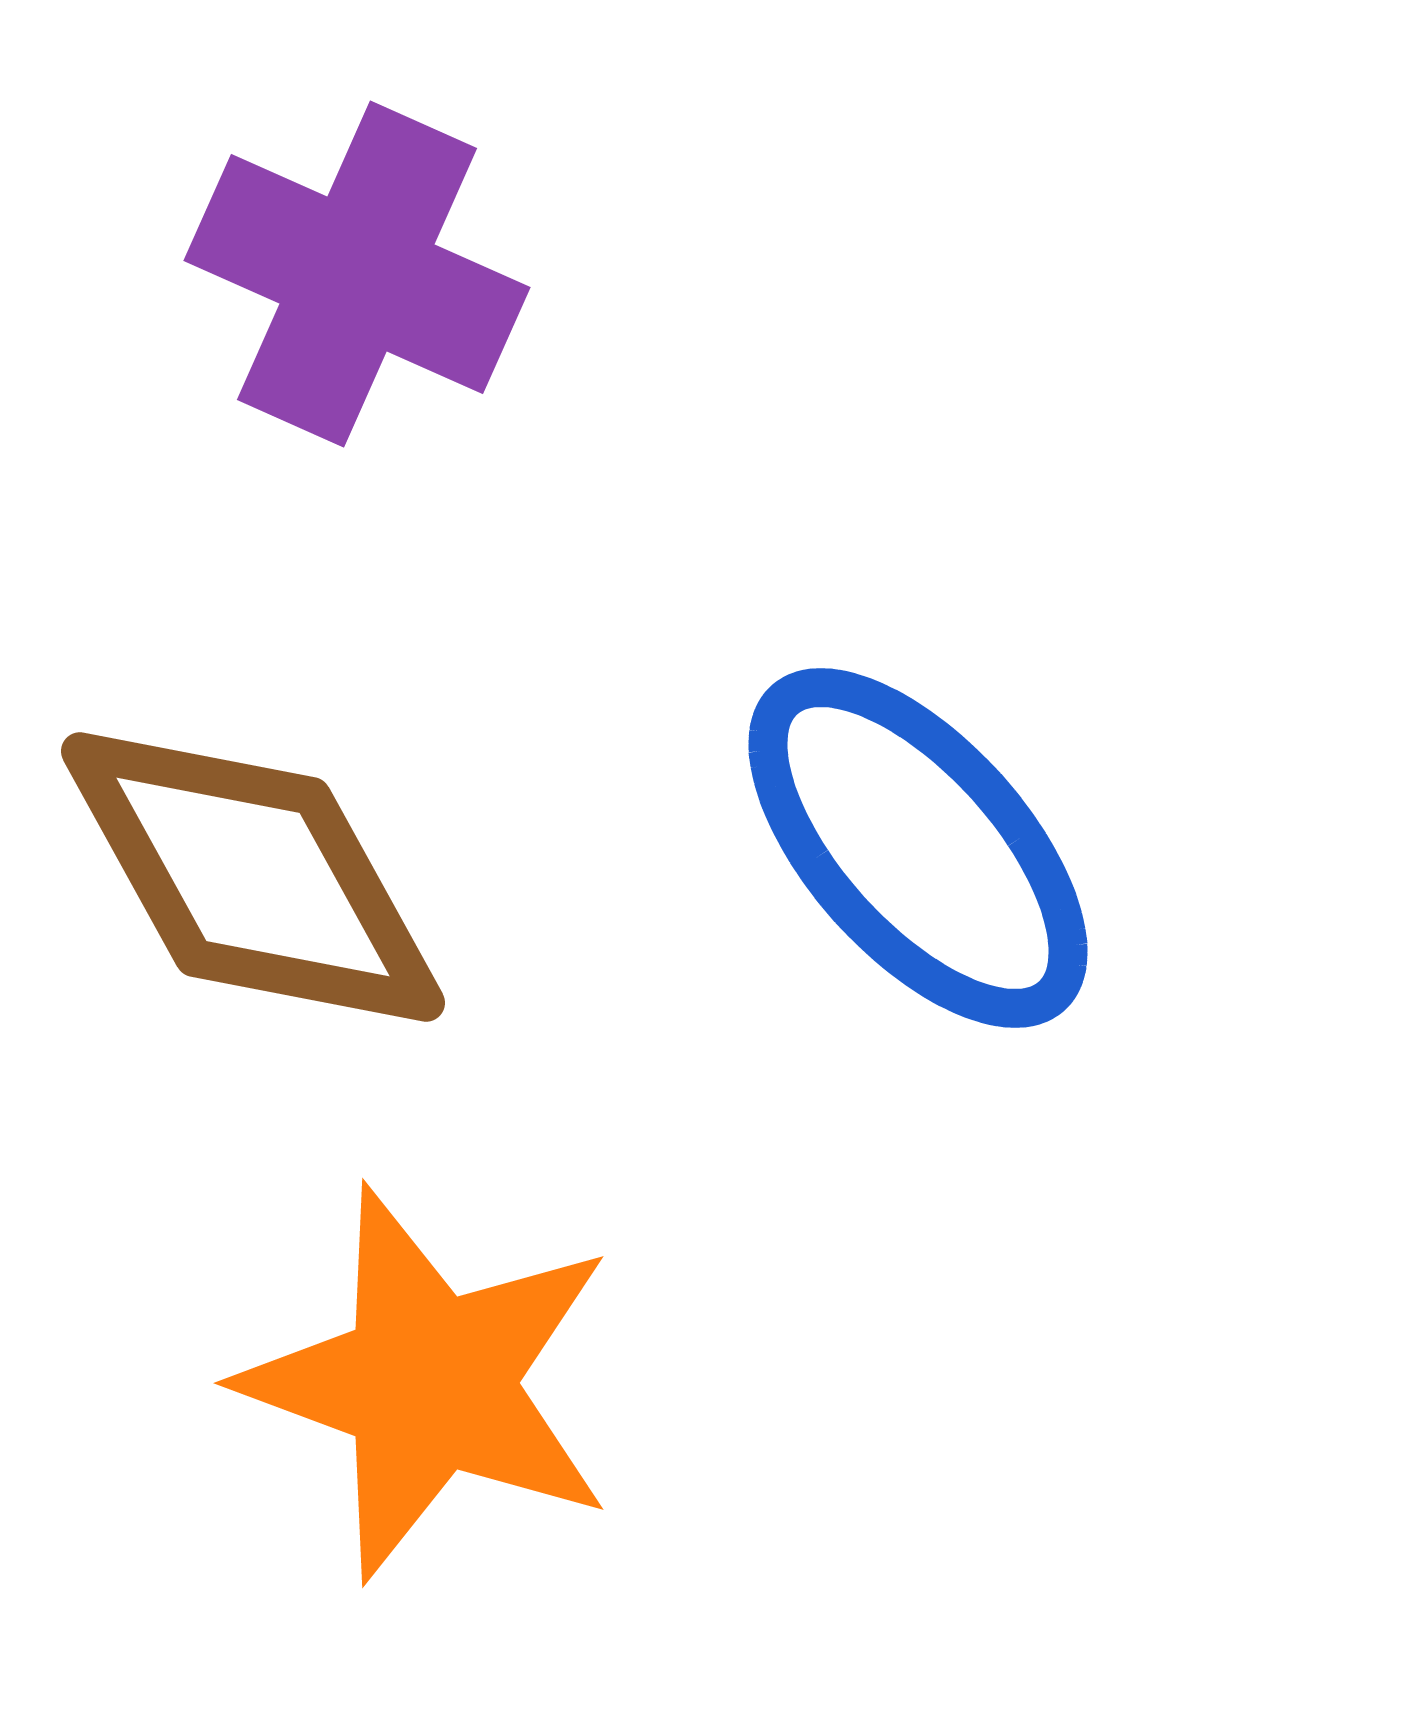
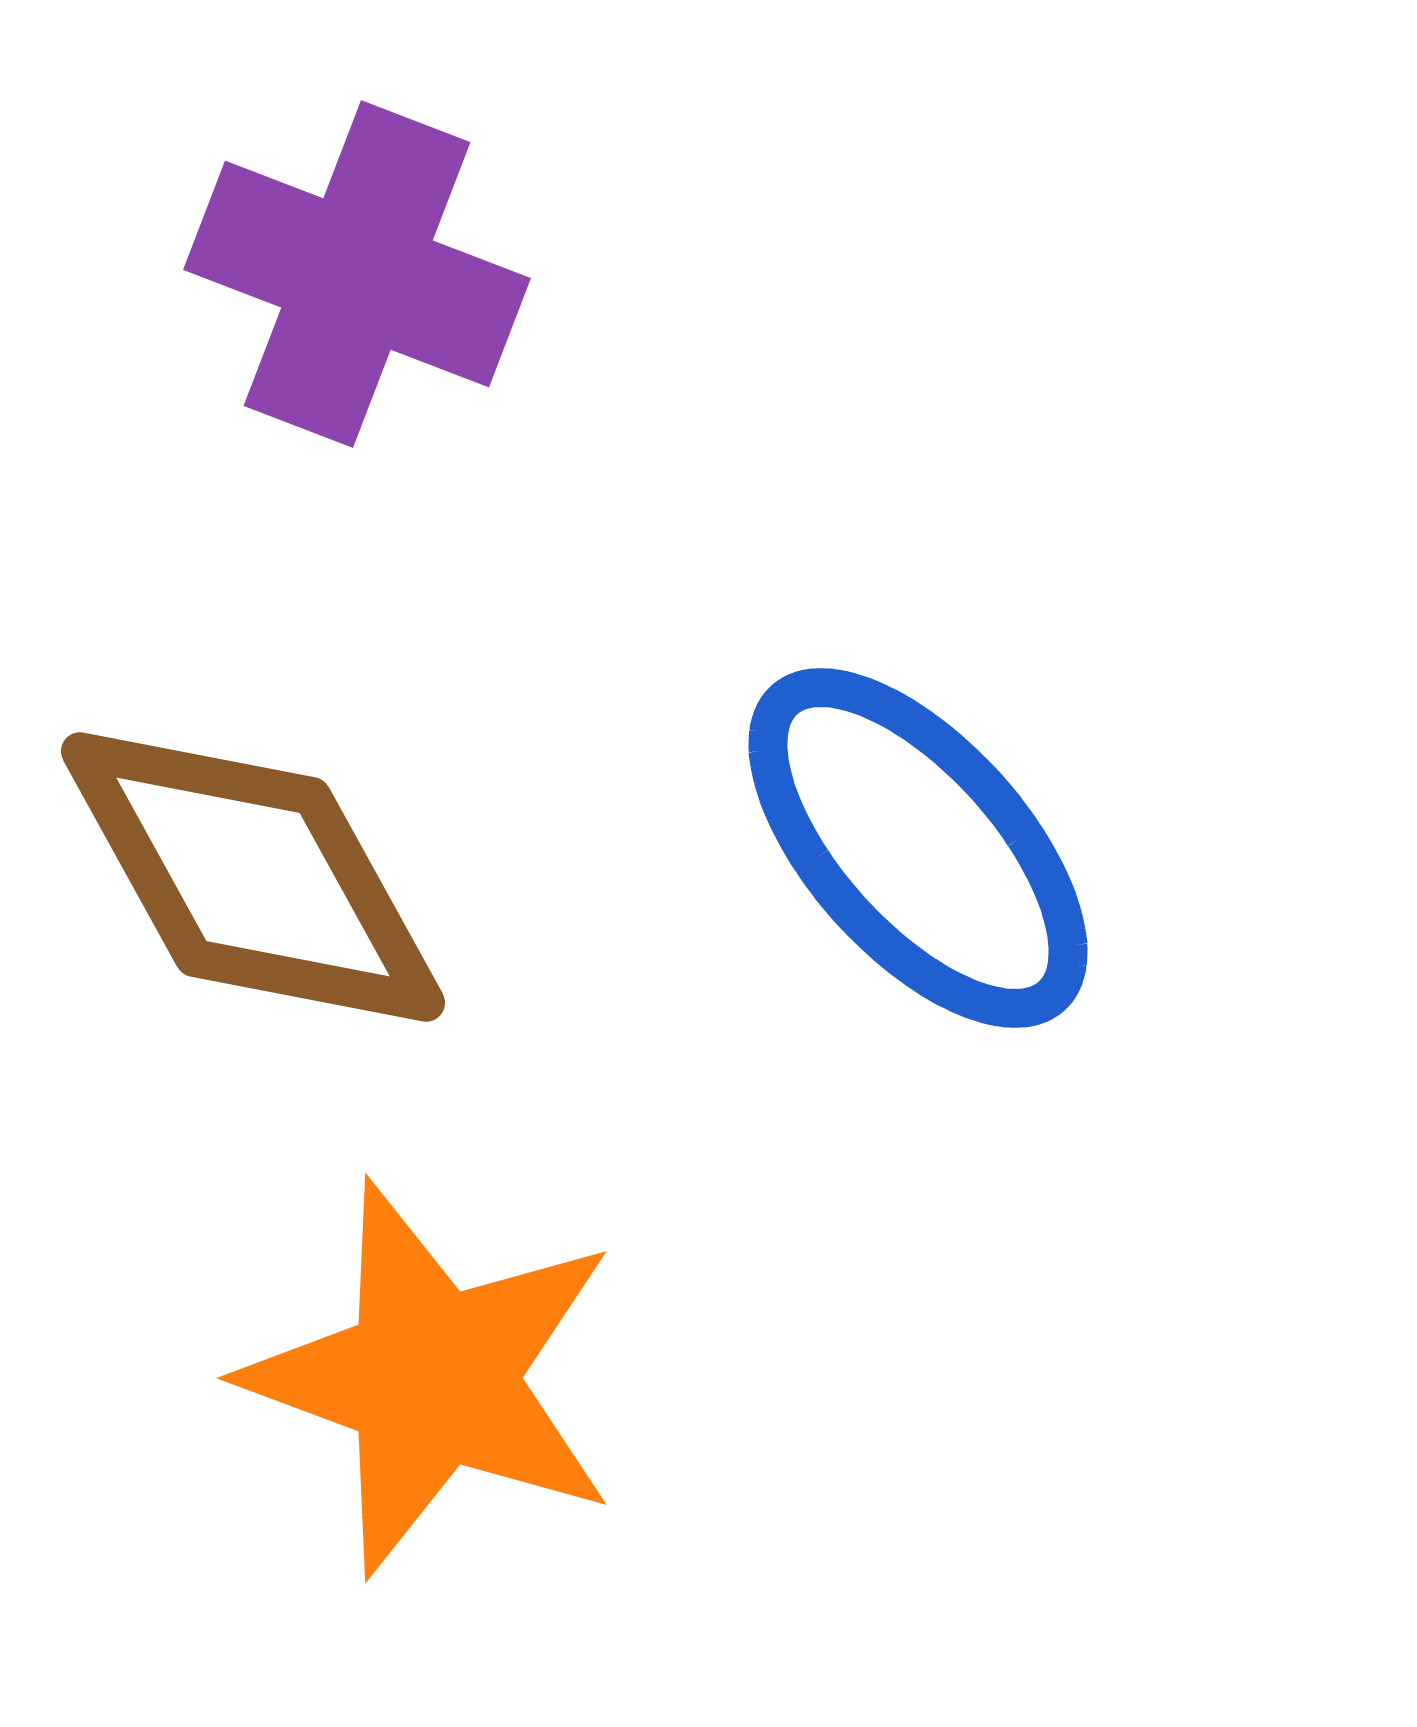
purple cross: rotated 3 degrees counterclockwise
orange star: moved 3 px right, 5 px up
